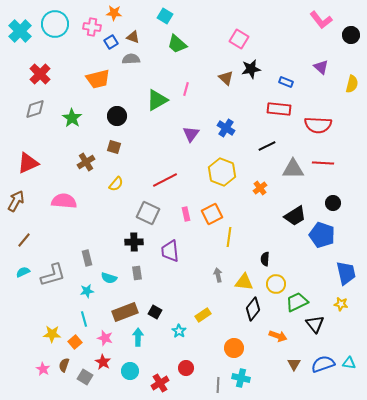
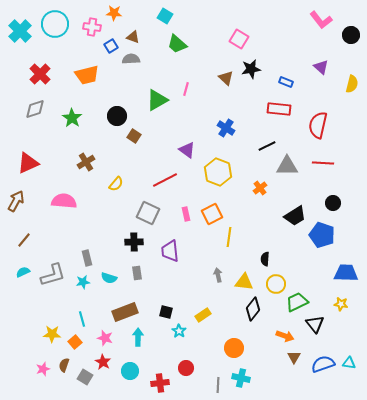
blue square at (111, 42): moved 4 px down
orange trapezoid at (98, 79): moved 11 px left, 4 px up
red semicircle at (318, 125): rotated 100 degrees clockwise
purple triangle at (191, 134): moved 4 px left, 16 px down; rotated 30 degrees counterclockwise
brown square at (114, 147): moved 20 px right, 11 px up; rotated 16 degrees clockwise
gray triangle at (293, 169): moved 6 px left, 3 px up
yellow hexagon at (222, 172): moved 4 px left
blue trapezoid at (346, 273): rotated 75 degrees counterclockwise
cyan star at (87, 291): moved 4 px left, 9 px up
black square at (155, 312): moved 11 px right; rotated 16 degrees counterclockwise
cyan line at (84, 319): moved 2 px left
orange arrow at (278, 336): moved 7 px right
brown triangle at (294, 364): moved 7 px up
pink star at (43, 369): rotated 24 degrees clockwise
red cross at (160, 383): rotated 24 degrees clockwise
